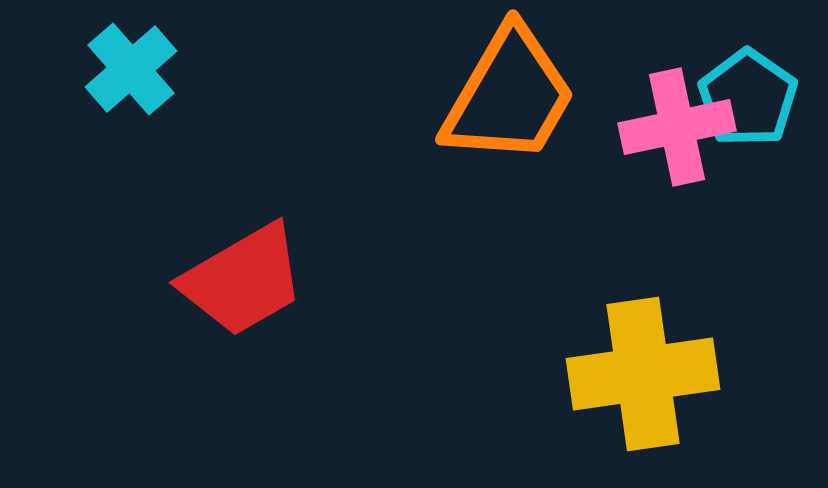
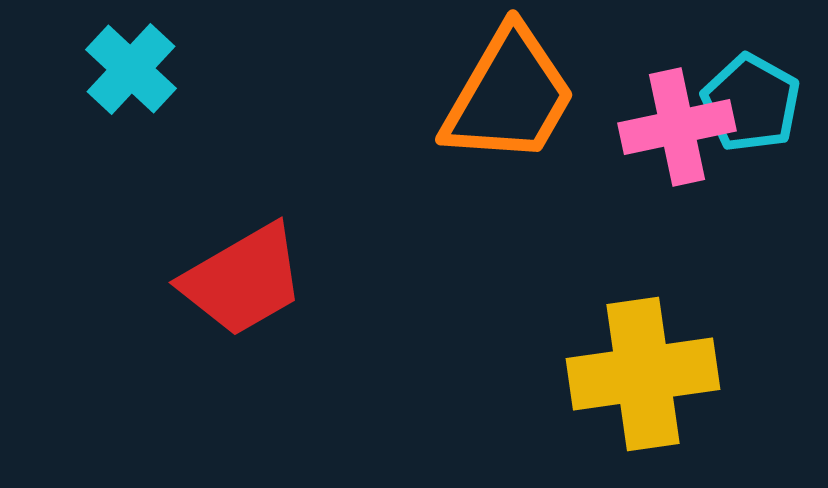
cyan cross: rotated 6 degrees counterclockwise
cyan pentagon: moved 3 px right, 5 px down; rotated 6 degrees counterclockwise
